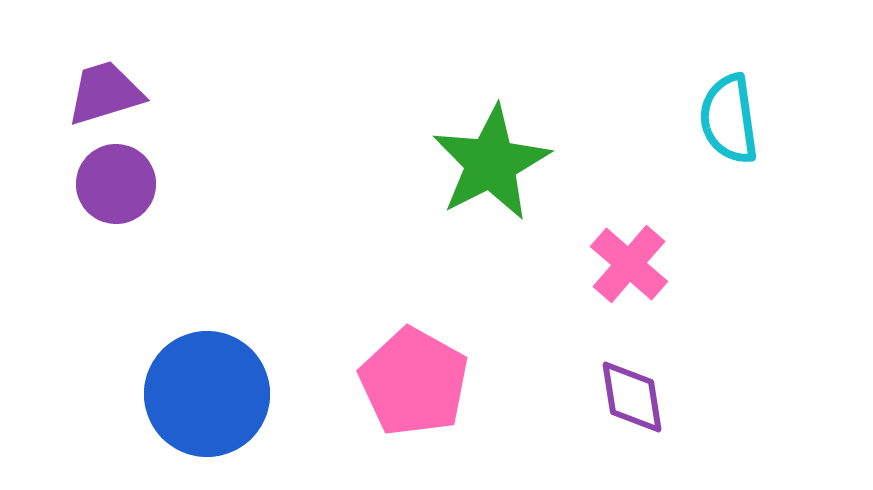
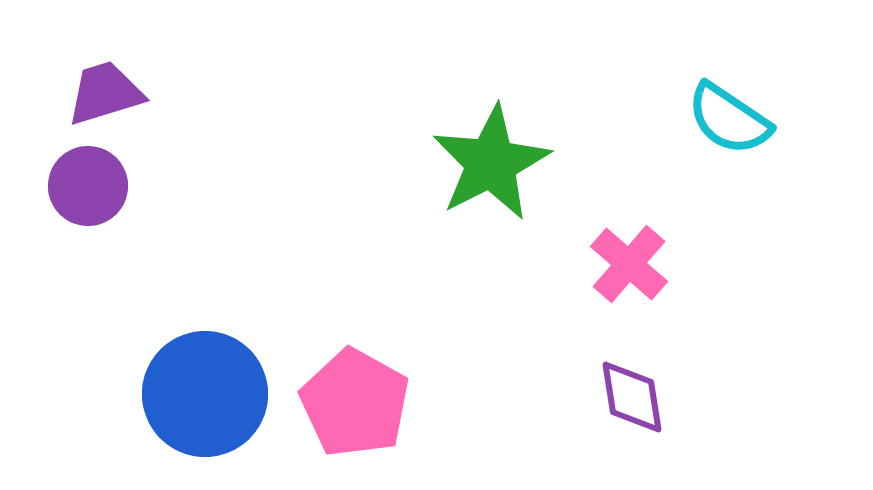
cyan semicircle: rotated 48 degrees counterclockwise
purple circle: moved 28 px left, 2 px down
pink pentagon: moved 59 px left, 21 px down
blue circle: moved 2 px left
